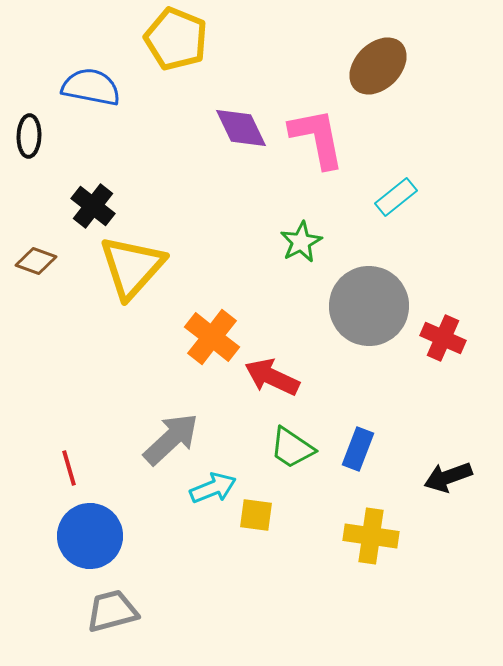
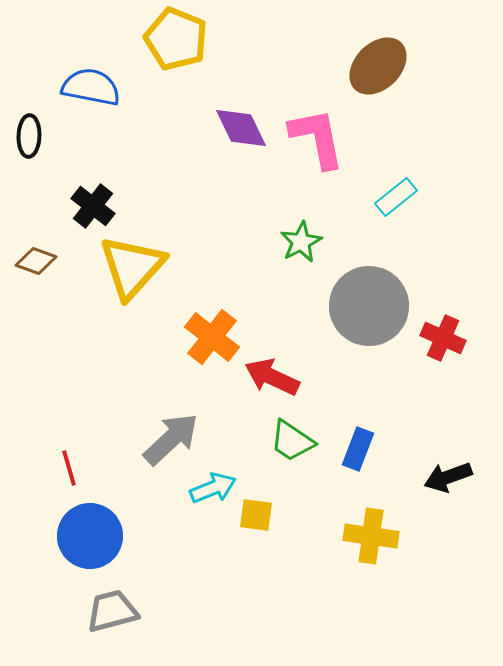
green trapezoid: moved 7 px up
